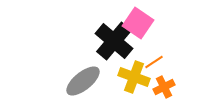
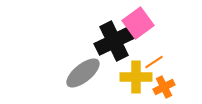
pink square: rotated 20 degrees clockwise
black cross: rotated 24 degrees clockwise
yellow cross: moved 2 px right; rotated 20 degrees counterclockwise
gray ellipse: moved 8 px up
